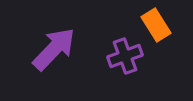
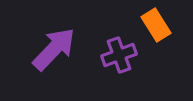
purple cross: moved 6 px left, 1 px up
